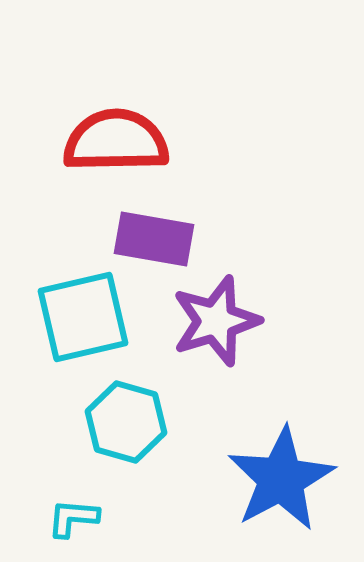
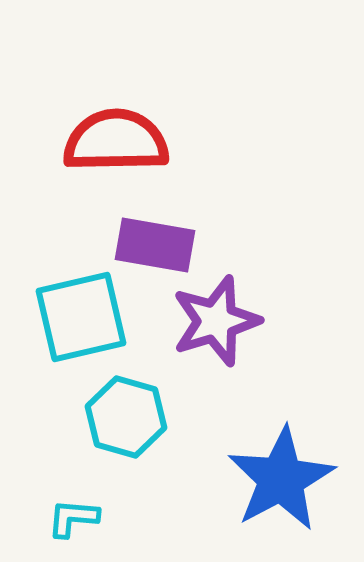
purple rectangle: moved 1 px right, 6 px down
cyan square: moved 2 px left
cyan hexagon: moved 5 px up
